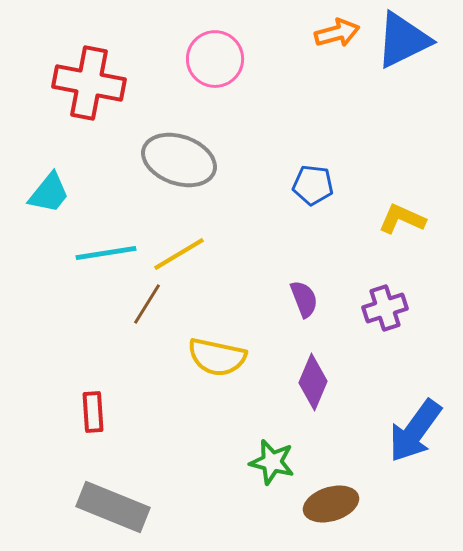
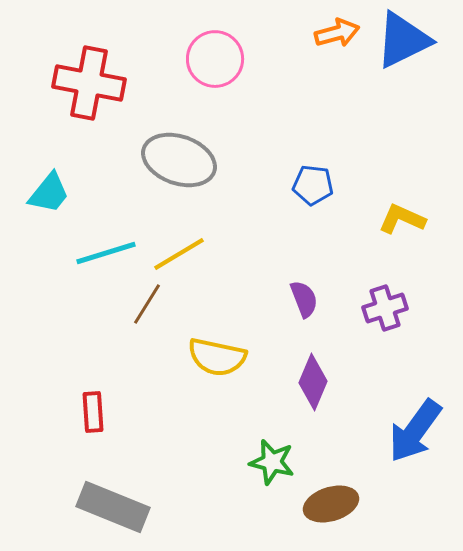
cyan line: rotated 8 degrees counterclockwise
